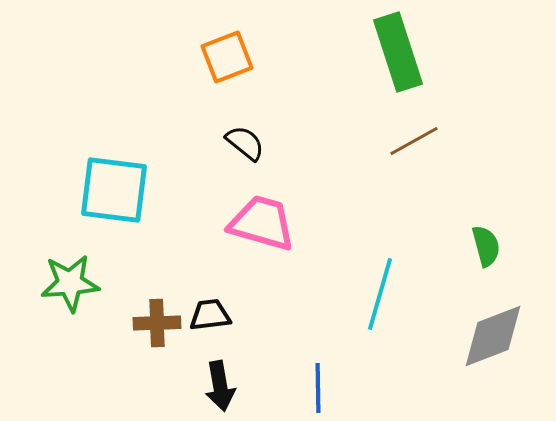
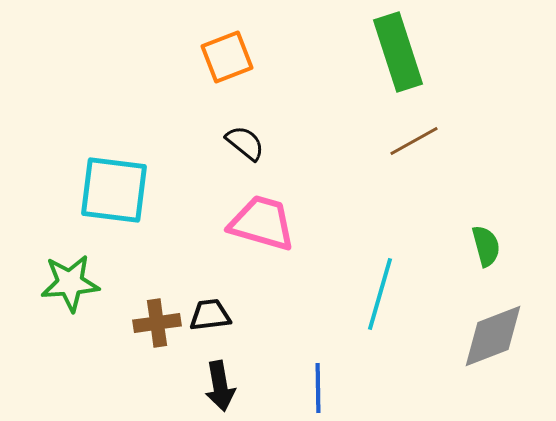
brown cross: rotated 6 degrees counterclockwise
